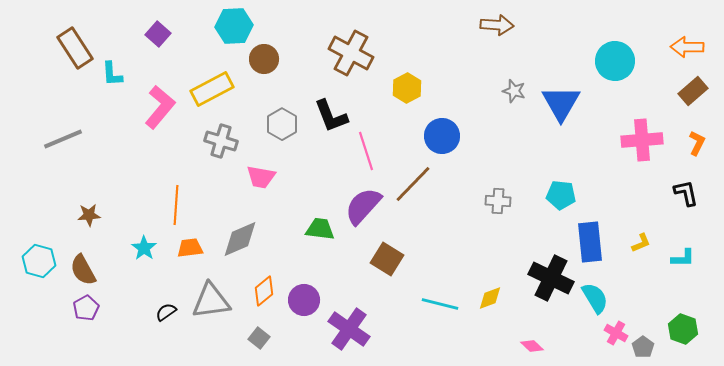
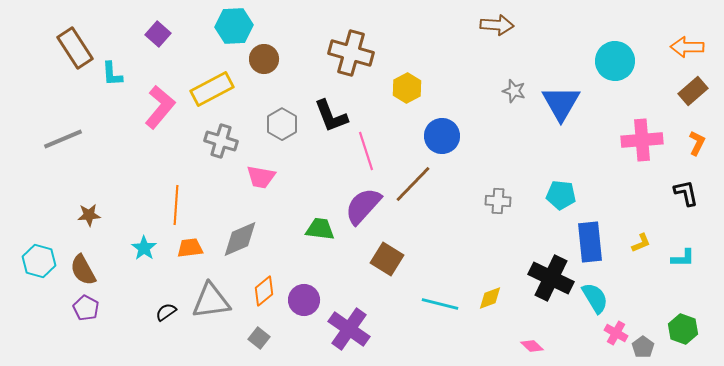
brown cross at (351, 53): rotated 12 degrees counterclockwise
purple pentagon at (86, 308): rotated 15 degrees counterclockwise
